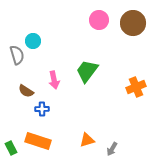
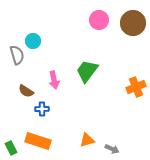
gray arrow: rotated 96 degrees counterclockwise
